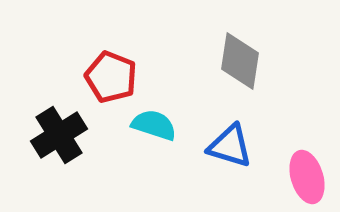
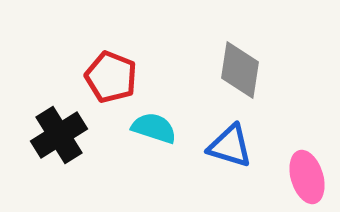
gray diamond: moved 9 px down
cyan semicircle: moved 3 px down
